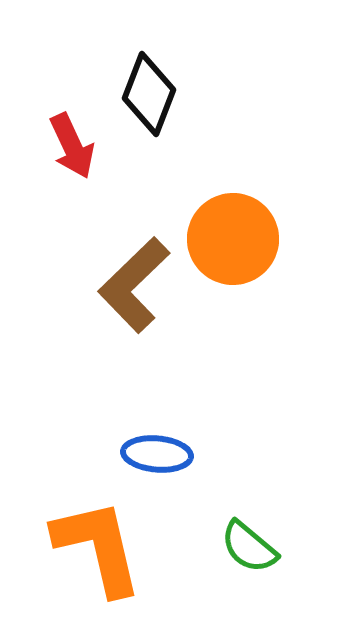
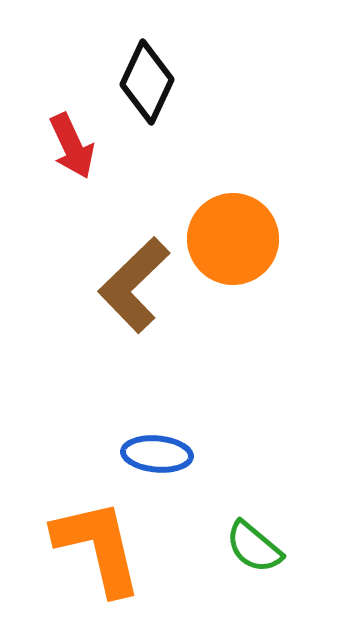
black diamond: moved 2 px left, 12 px up; rotated 4 degrees clockwise
green semicircle: moved 5 px right
